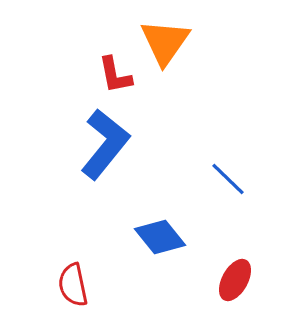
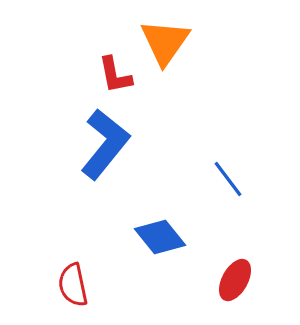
blue line: rotated 9 degrees clockwise
